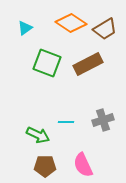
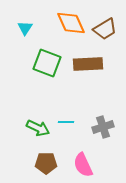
orange diamond: rotated 32 degrees clockwise
cyan triangle: rotated 21 degrees counterclockwise
brown rectangle: rotated 24 degrees clockwise
gray cross: moved 7 px down
green arrow: moved 7 px up
brown pentagon: moved 1 px right, 3 px up
